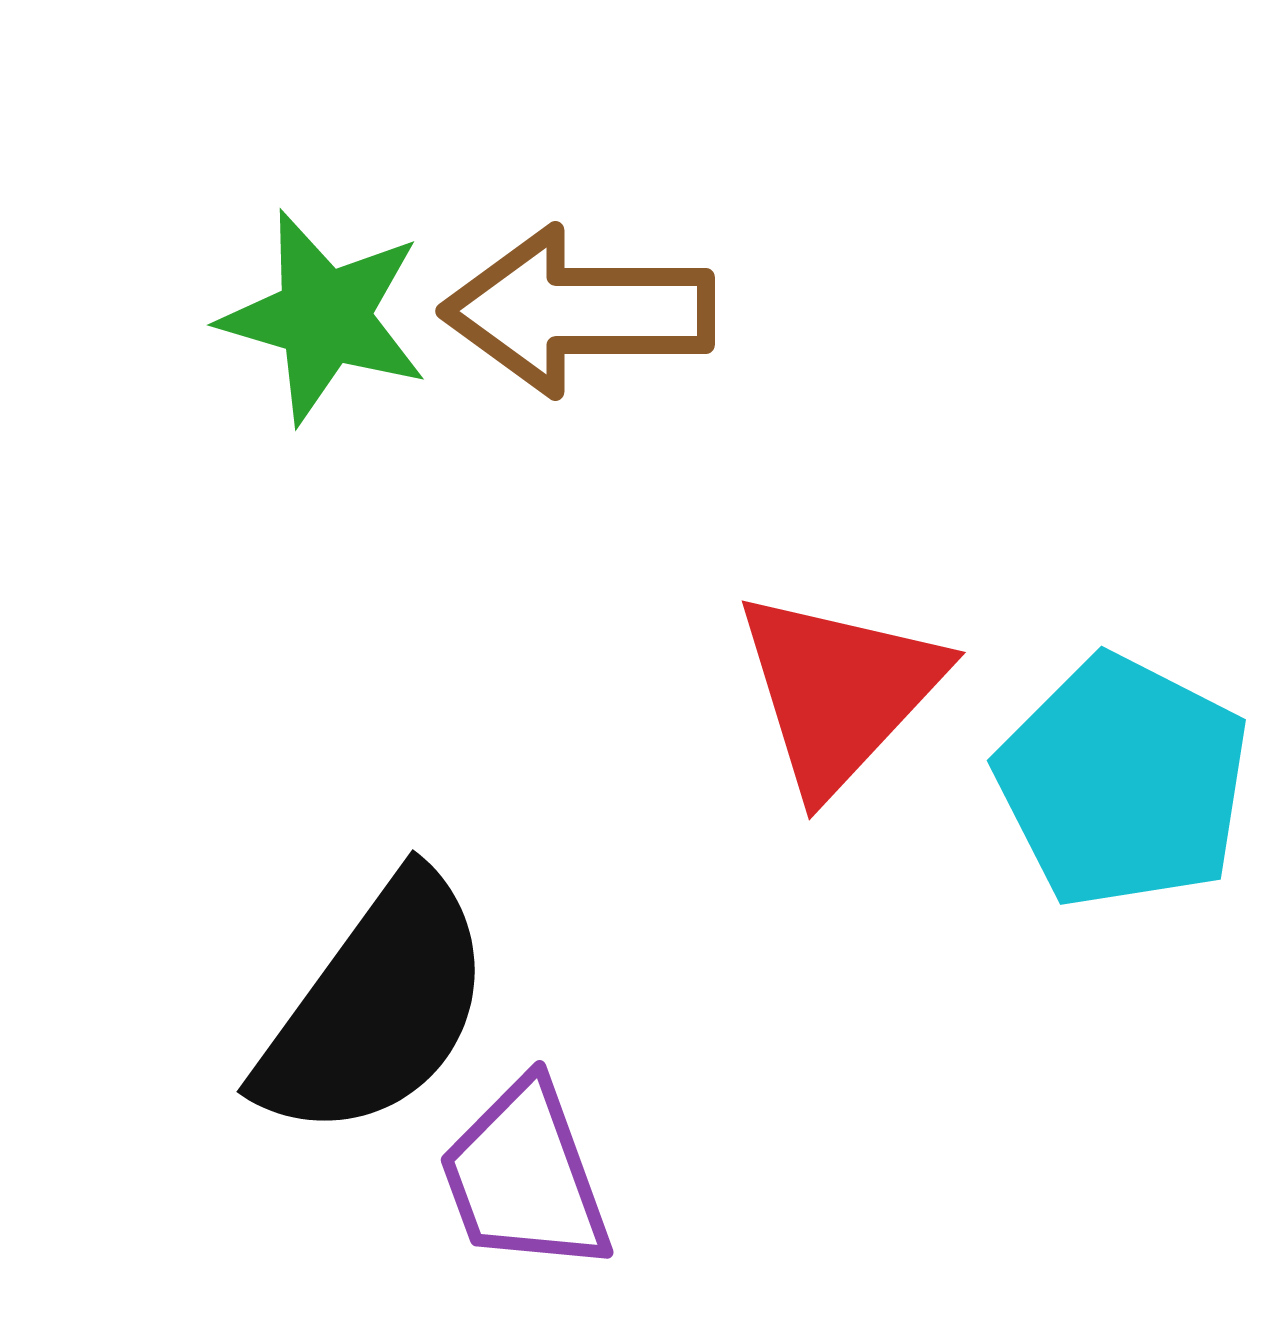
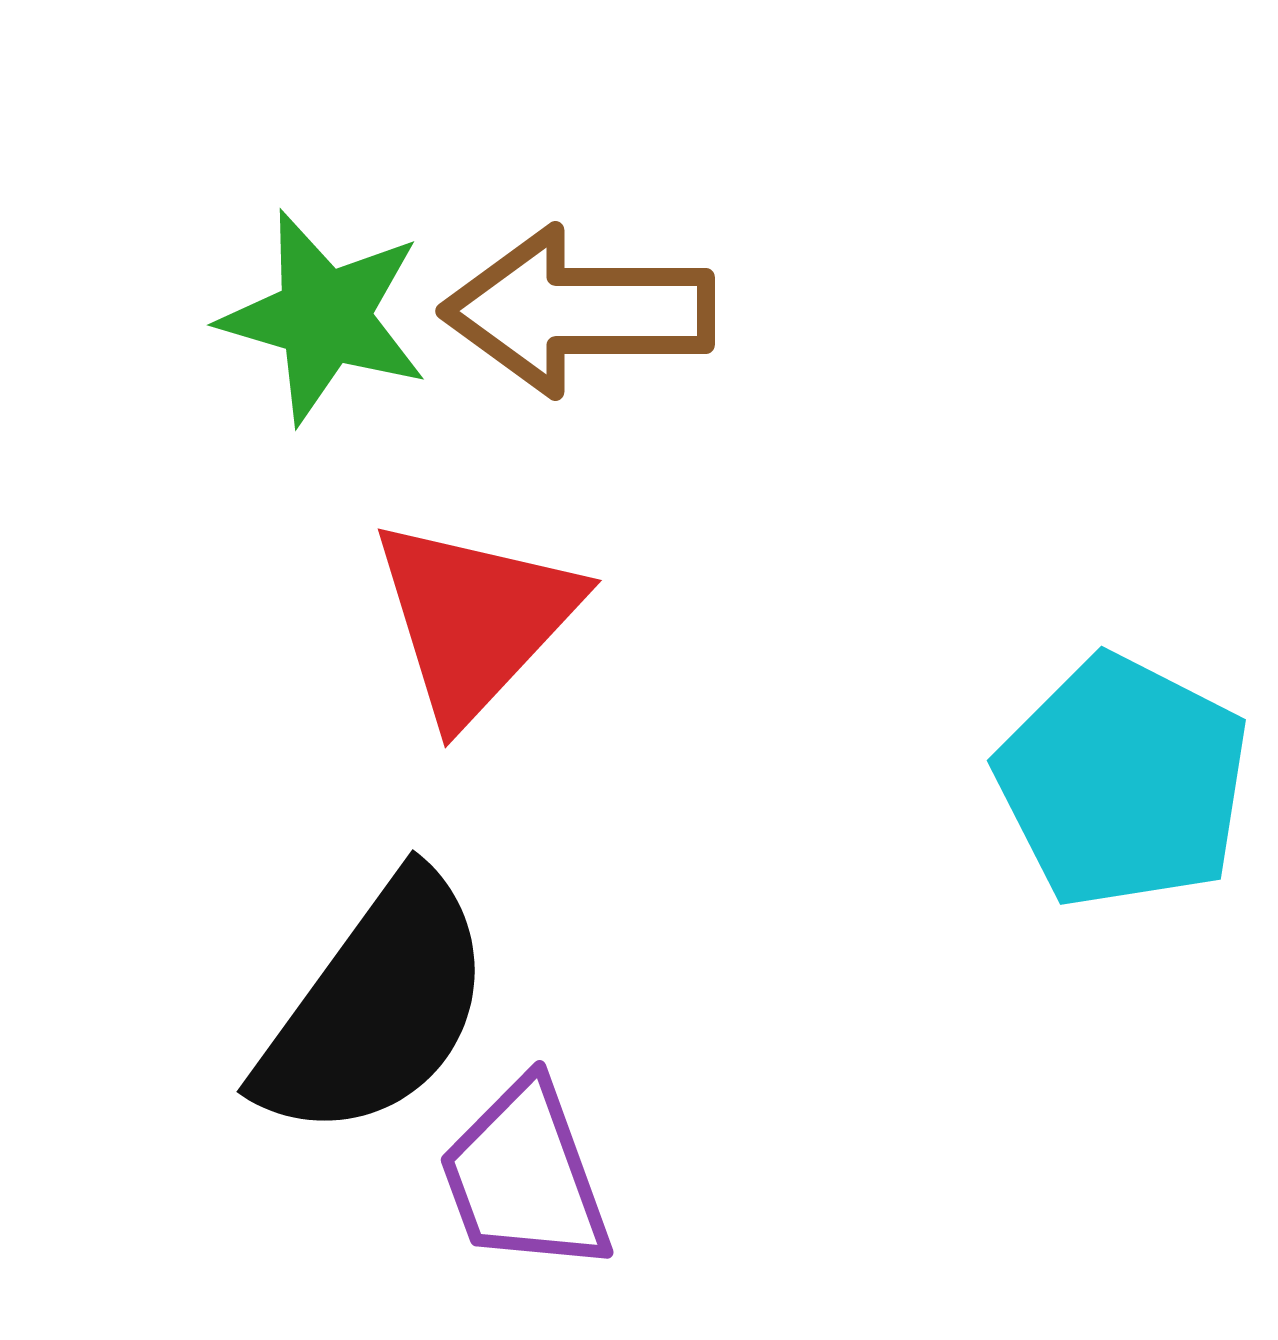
red triangle: moved 364 px left, 72 px up
